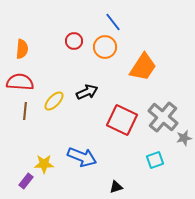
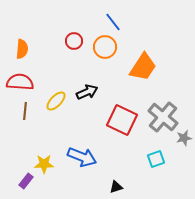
yellow ellipse: moved 2 px right
cyan square: moved 1 px right, 1 px up
